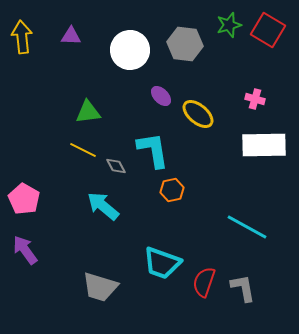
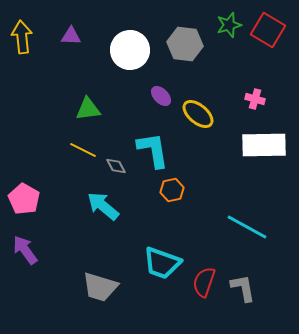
green triangle: moved 3 px up
